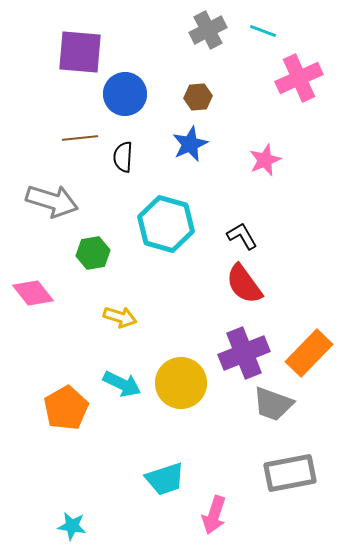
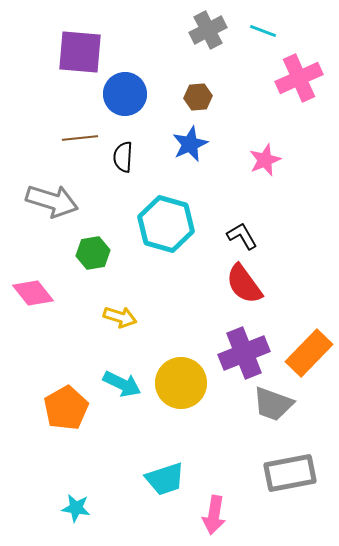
pink arrow: rotated 9 degrees counterclockwise
cyan star: moved 4 px right, 18 px up
